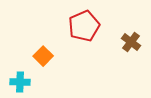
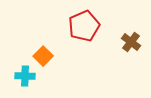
cyan cross: moved 5 px right, 6 px up
